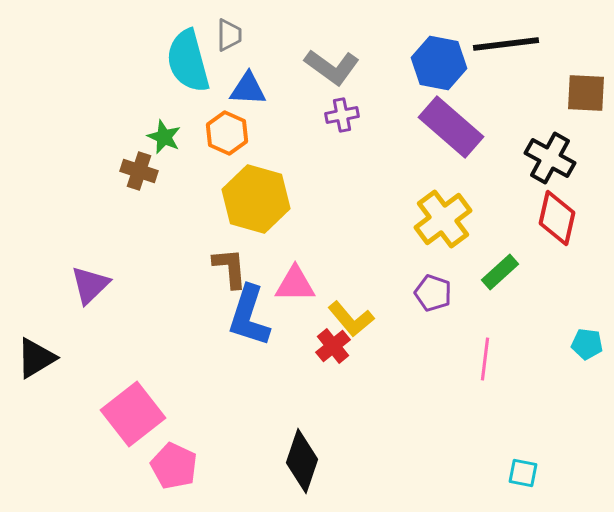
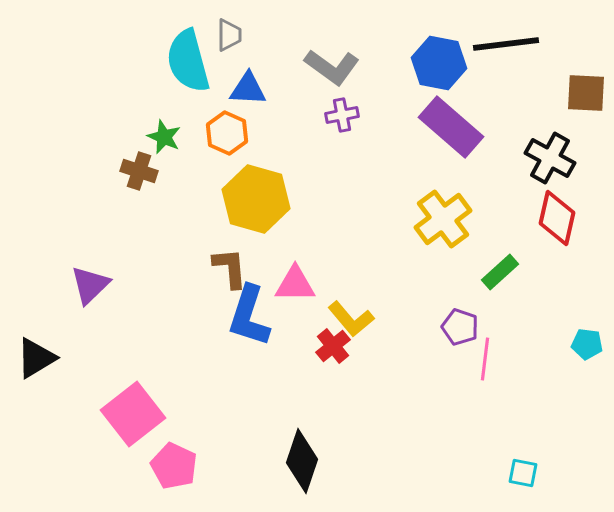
purple pentagon: moved 27 px right, 34 px down
